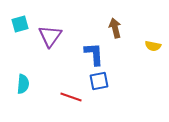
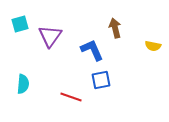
blue L-shape: moved 2 px left, 4 px up; rotated 20 degrees counterclockwise
blue square: moved 2 px right, 1 px up
